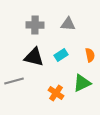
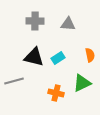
gray cross: moved 4 px up
cyan rectangle: moved 3 px left, 3 px down
orange cross: rotated 21 degrees counterclockwise
